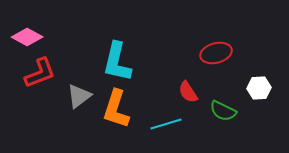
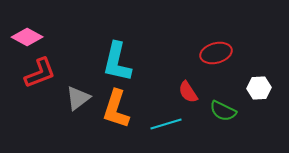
gray triangle: moved 1 px left, 2 px down
